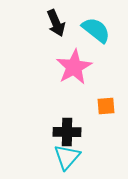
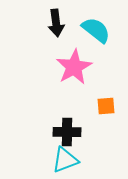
black arrow: rotated 16 degrees clockwise
cyan triangle: moved 2 px left, 3 px down; rotated 28 degrees clockwise
